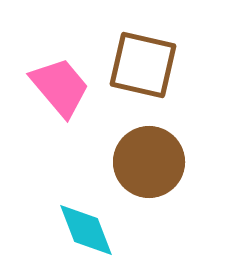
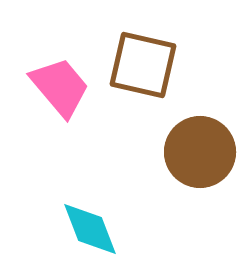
brown circle: moved 51 px right, 10 px up
cyan diamond: moved 4 px right, 1 px up
